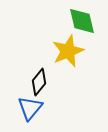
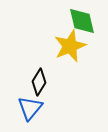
yellow star: moved 2 px right, 5 px up
black diamond: rotated 8 degrees counterclockwise
